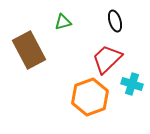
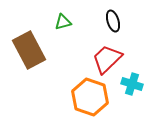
black ellipse: moved 2 px left
orange hexagon: rotated 21 degrees counterclockwise
